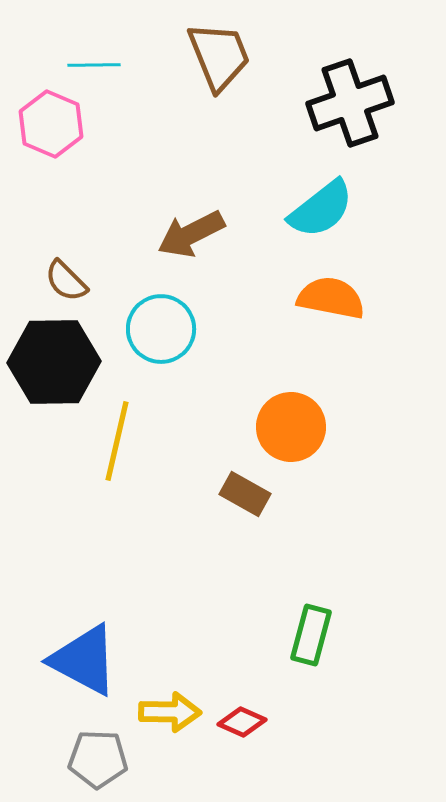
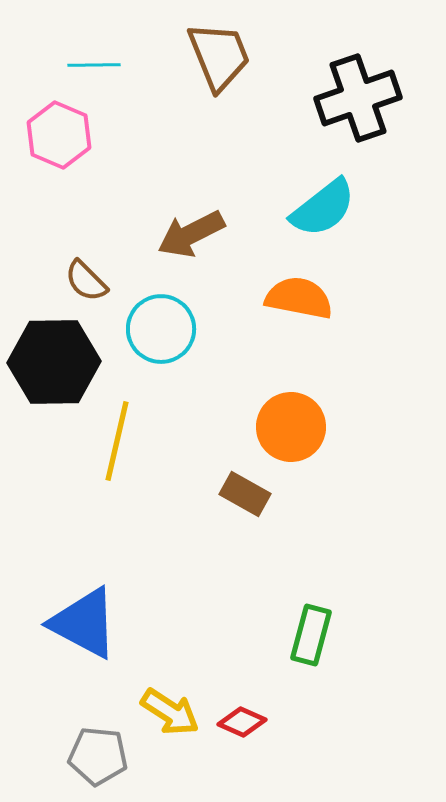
black cross: moved 8 px right, 5 px up
pink hexagon: moved 8 px right, 11 px down
cyan semicircle: moved 2 px right, 1 px up
brown semicircle: moved 20 px right
orange semicircle: moved 32 px left
blue triangle: moved 37 px up
yellow arrow: rotated 32 degrees clockwise
gray pentagon: moved 3 px up; rotated 4 degrees clockwise
